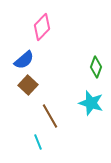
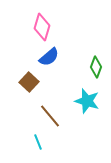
pink diamond: rotated 28 degrees counterclockwise
blue semicircle: moved 25 px right, 3 px up
brown square: moved 1 px right, 3 px up
cyan star: moved 4 px left, 2 px up
brown line: rotated 10 degrees counterclockwise
